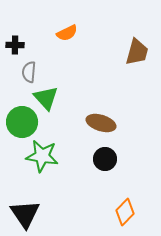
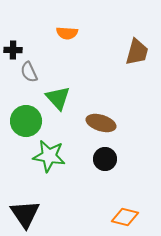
orange semicircle: rotated 30 degrees clockwise
black cross: moved 2 px left, 5 px down
gray semicircle: rotated 30 degrees counterclockwise
green triangle: moved 12 px right
green circle: moved 4 px right, 1 px up
green star: moved 7 px right
orange diamond: moved 5 px down; rotated 60 degrees clockwise
